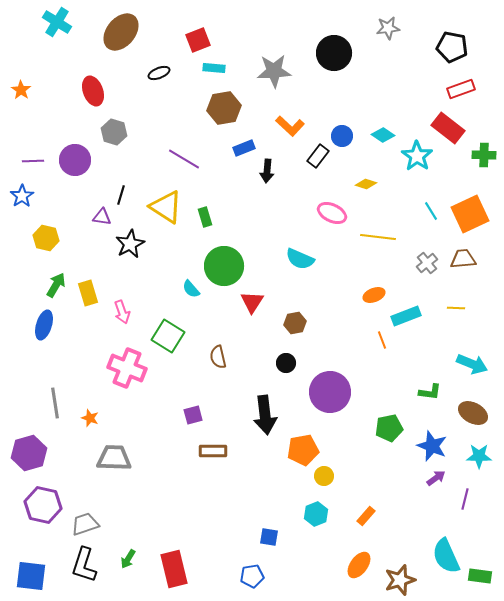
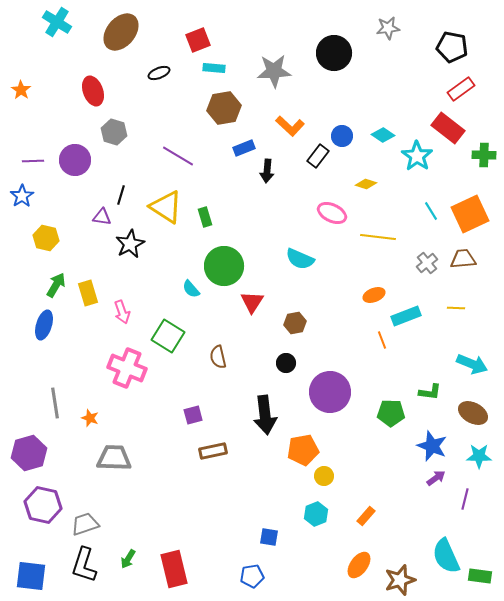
red rectangle at (461, 89): rotated 16 degrees counterclockwise
purple line at (184, 159): moved 6 px left, 3 px up
green pentagon at (389, 428): moved 2 px right, 15 px up; rotated 12 degrees clockwise
brown rectangle at (213, 451): rotated 12 degrees counterclockwise
